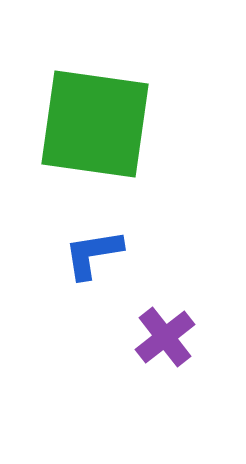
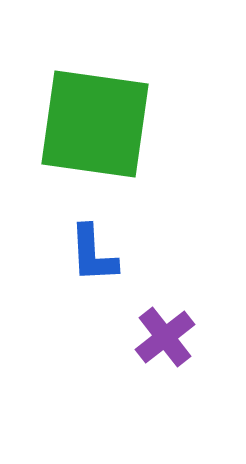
blue L-shape: rotated 84 degrees counterclockwise
